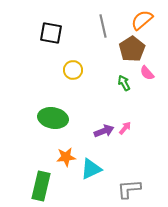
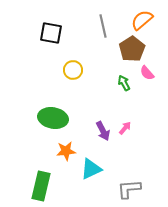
purple arrow: moved 1 px left; rotated 84 degrees clockwise
orange star: moved 6 px up
